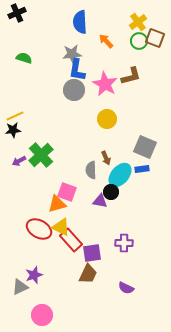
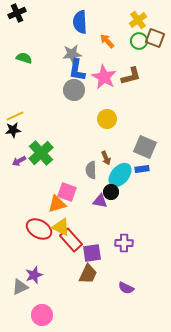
yellow cross: moved 2 px up
orange arrow: moved 1 px right
pink star: moved 1 px left, 7 px up
green cross: moved 2 px up
